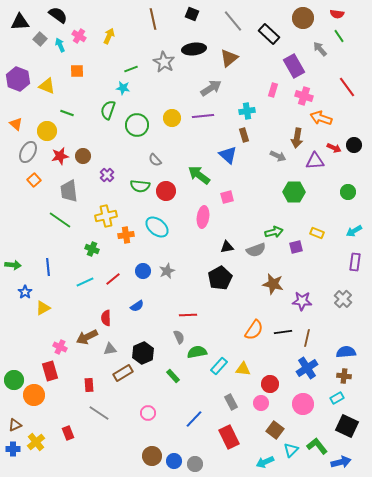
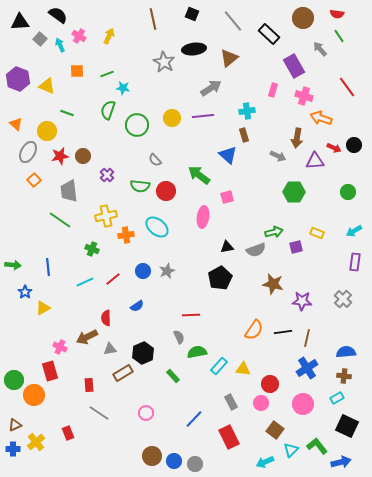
green line at (131, 69): moved 24 px left, 5 px down
red line at (188, 315): moved 3 px right
pink circle at (148, 413): moved 2 px left
